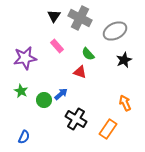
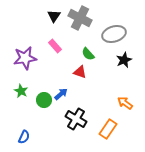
gray ellipse: moved 1 px left, 3 px down; rotated 10 degrees clockwise
pink rectangle: moved 2 px left
orange arrow: rotated 28 degrees counterclockwise
